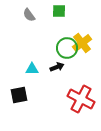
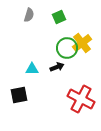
green square: moved 6 px down; rotated 24 degrees counterclockwise
gray semicircle: rotated 128 degrees counterclockwise
